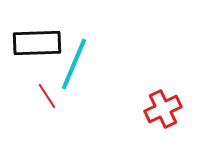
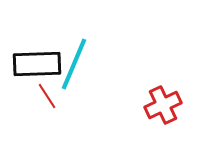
black rectangle: moved 21 px down
red cross: moved 4 px up
